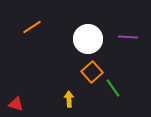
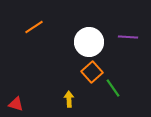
orange line: moved 2 px right
white circle: moved 1 px right, 3 px down
